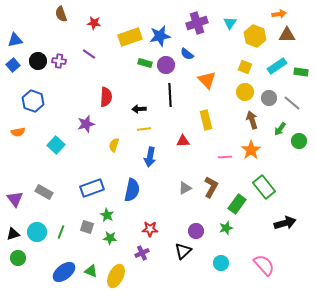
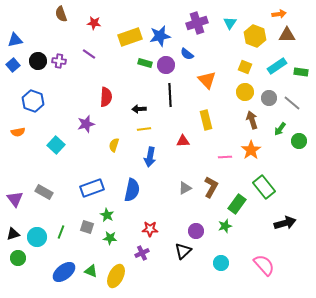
green star at (226, 228): moved 1 px left, 2 px up
cyan circle at (37, 232): moved 5 px down
